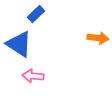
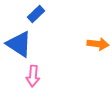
orange arrow: moved 6 px down
pink arrow: rotated 90 degrees counterclockwise
